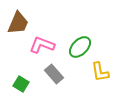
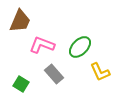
brown trapezoid: moved 2 px right, 2 px up
yellow L-shape: rotated 15 degrees counterclockwise
